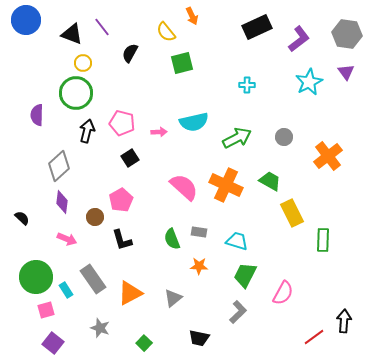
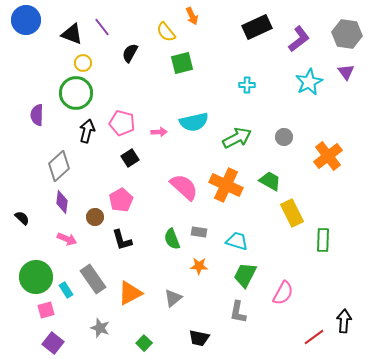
gray L-shape at (238, 312): rotated 145 degrees clockwise
